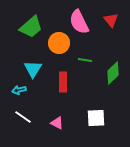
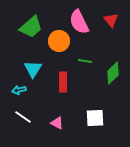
orange circle: moved 2 px up
green line: moved 1 px down
white square: moved 1 px left
